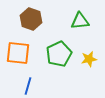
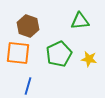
brown hexagon: moved 3 px left, 7 px down
yellow star: rotated 21 degrees clockwise
